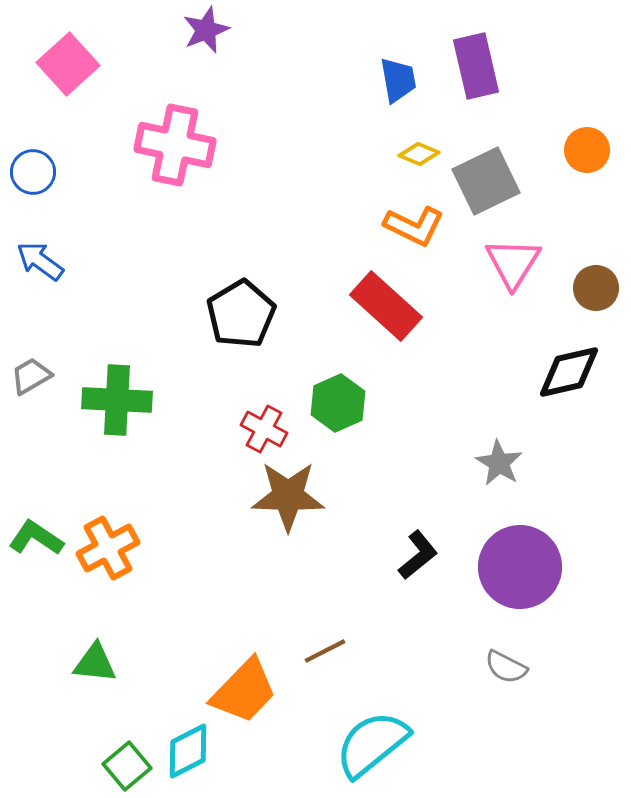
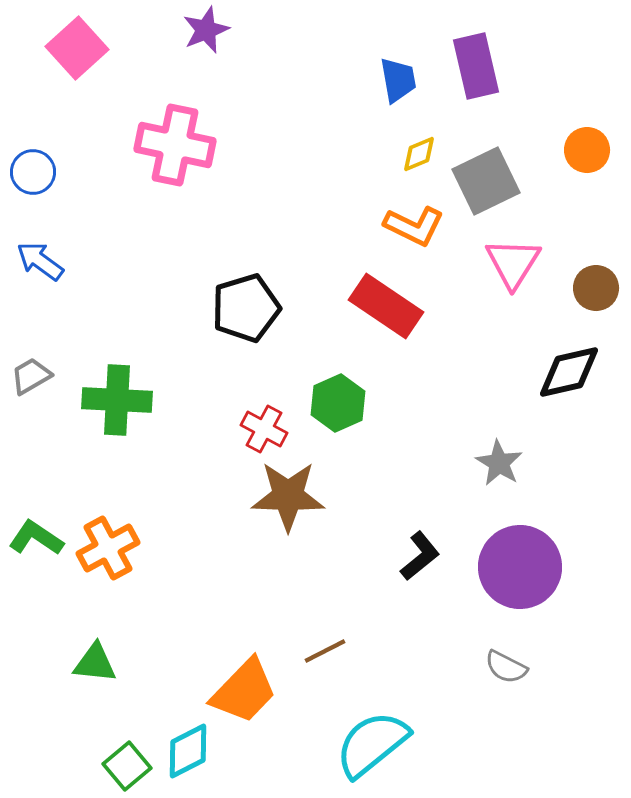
pink square: moved 9 px right, 16 px up
yellow diamond: rotated 45 degrees counterclockwise
red rectangle: rotated 8 degrees counterclockwise
black pentagon: moved 5 px right, 6 px up; rotated 14 degrees clockwise
black L-shape: moved 2 px right, 1 px down
